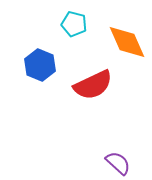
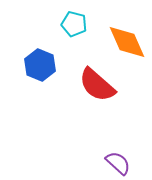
red semicircle: moved 4 px right; rotated 66 degrees clockwise
